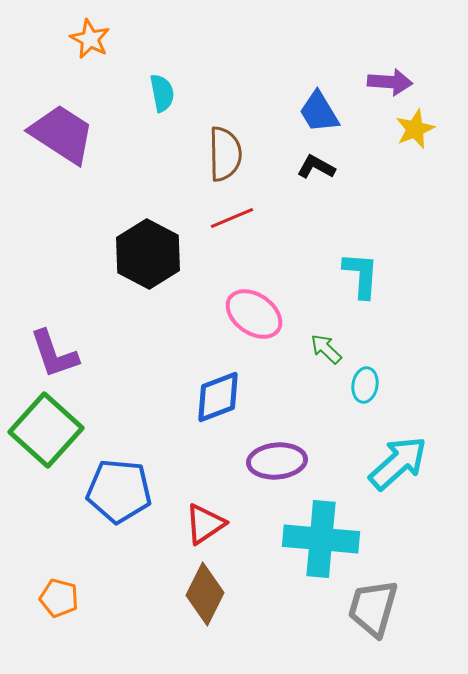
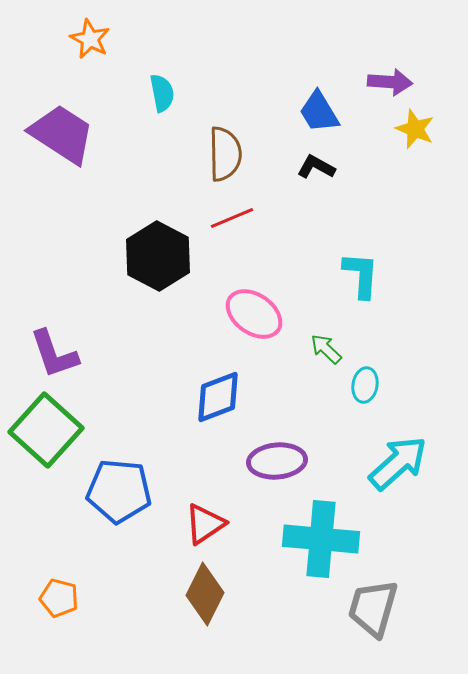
yellow star: rotated 27 degrees counterclockwise
black hexagon: moved 10 px right, 2 px down
